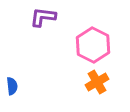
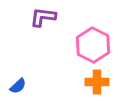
orange cross: rotated 30 degrees clockwise
blue semicircle: moved 6 px right; rotated 54 degrees clockwise
